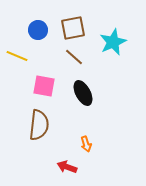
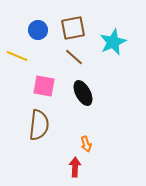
red arrow: moved 8 px right; rotated 72 degrees clockwise
